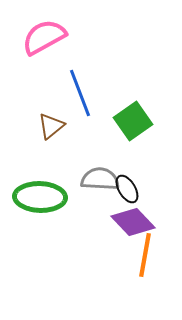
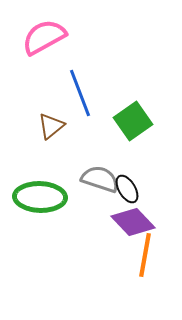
gray semicircle: rotated 15 degrees clockwise
